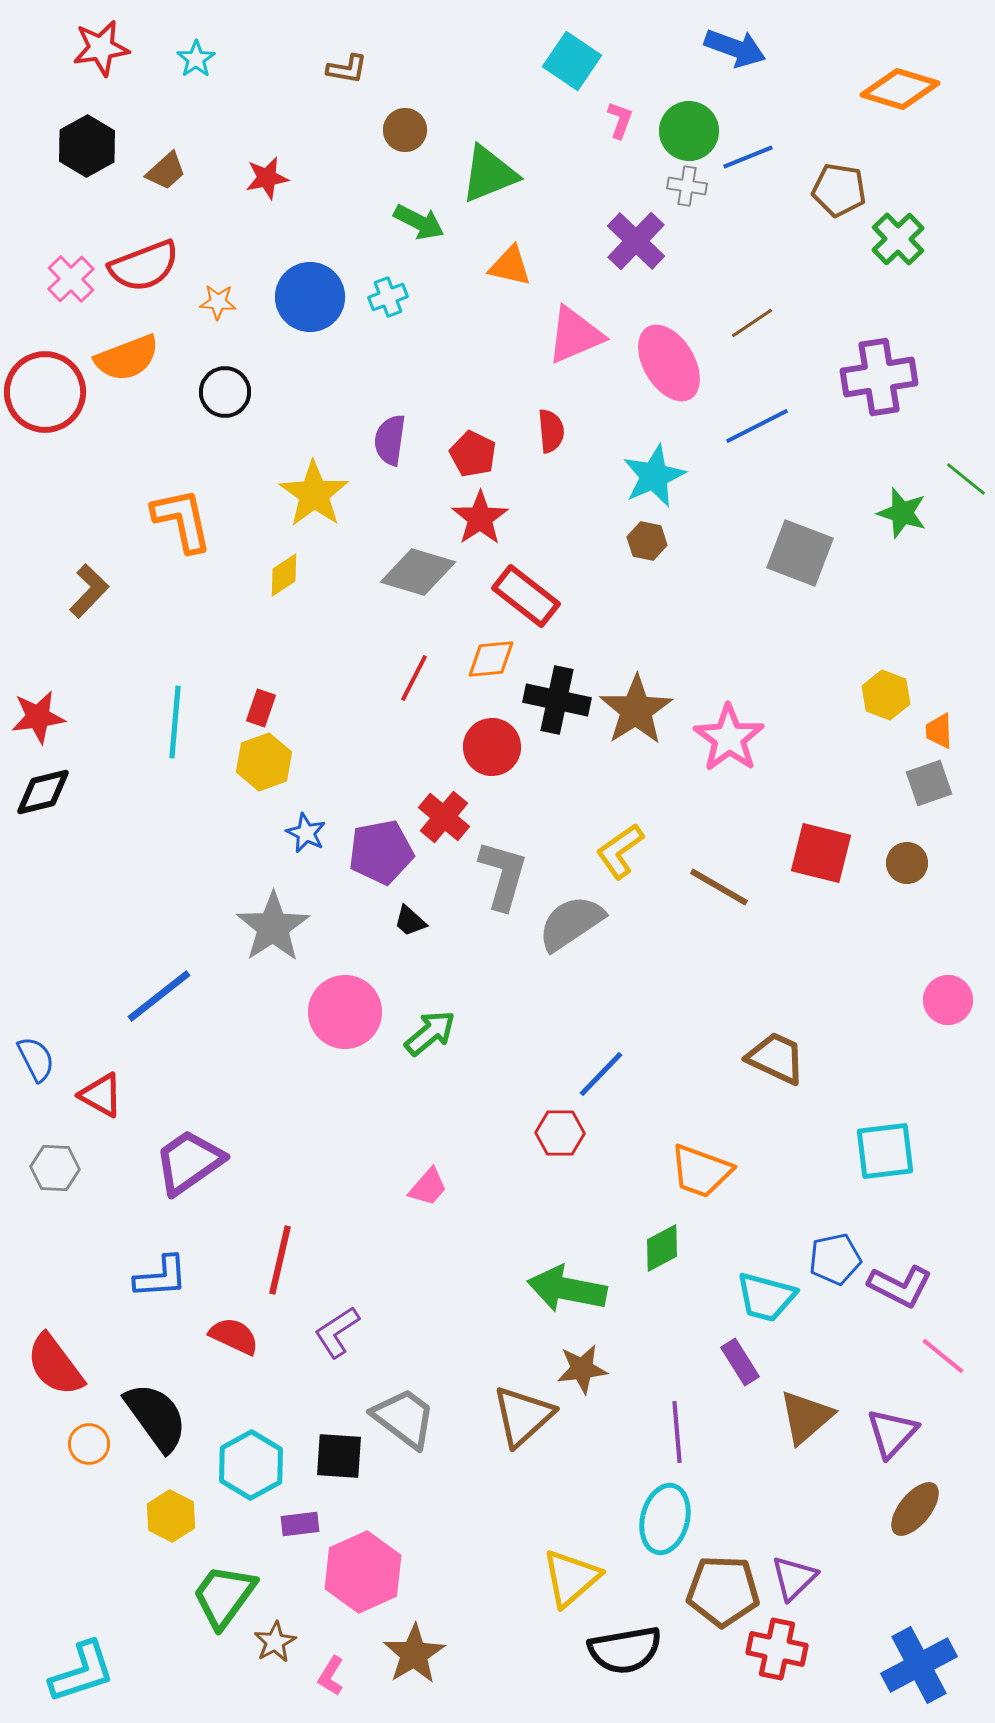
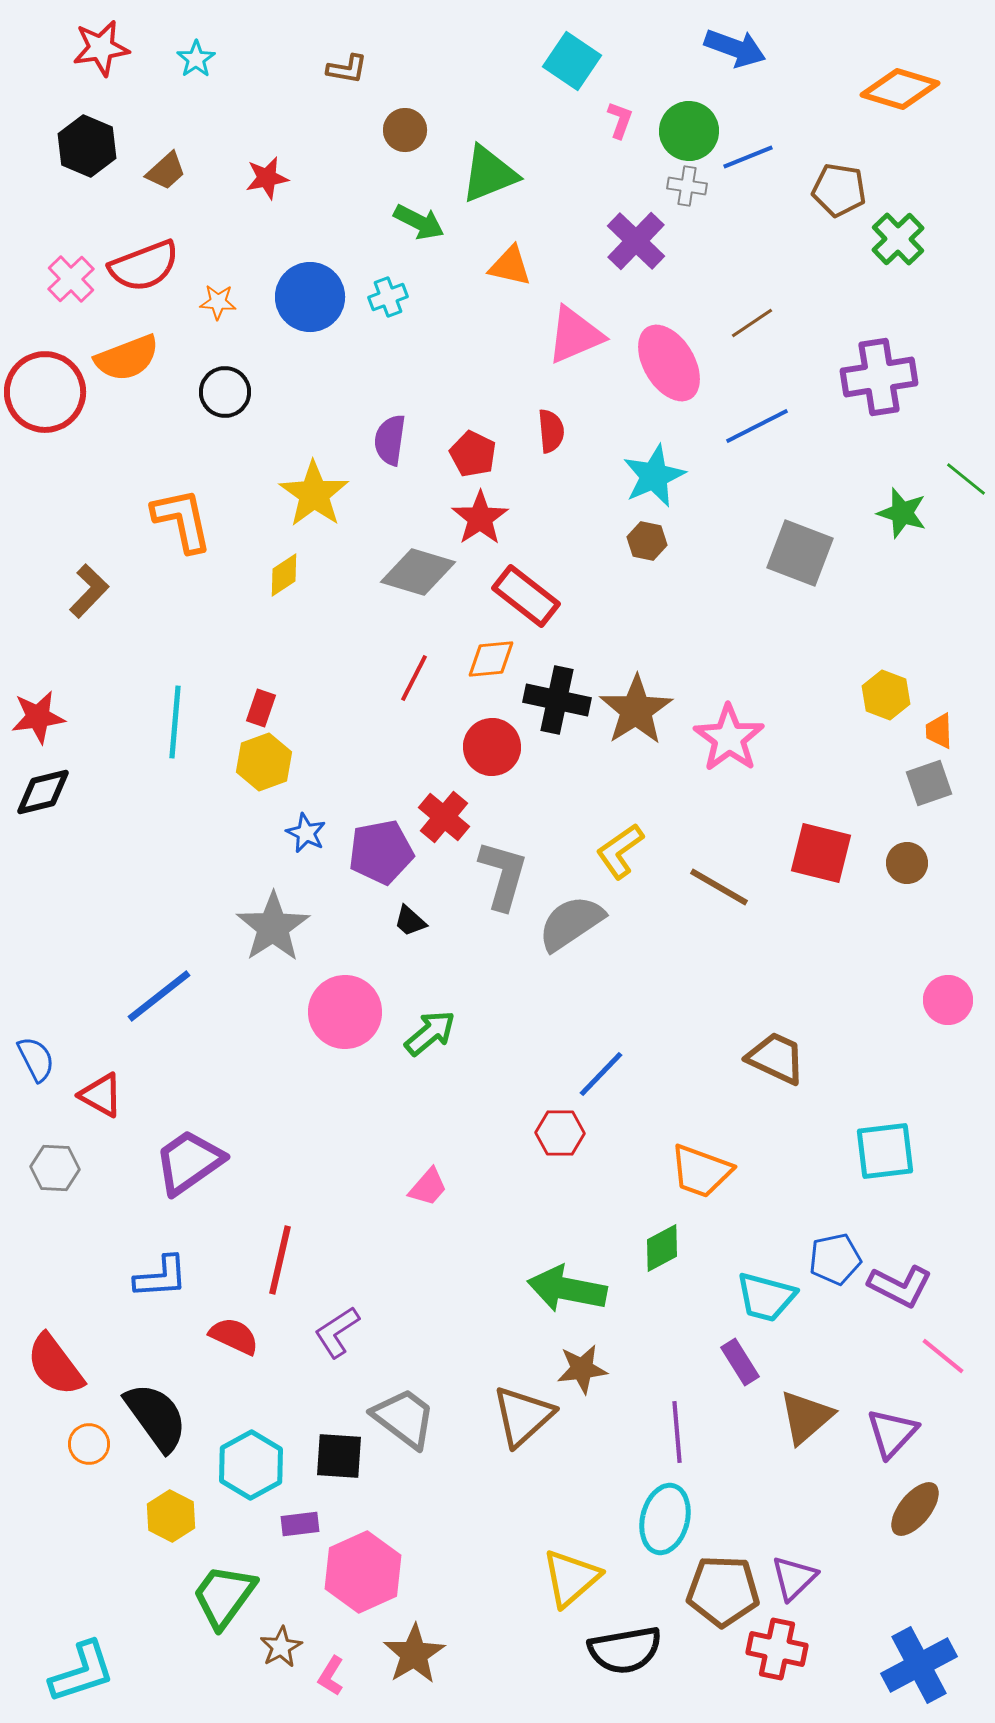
black hexagon at (87, 146): rotated 8 degrees counterclockwise
brown star at (275, 1642): moved 6 px right, 5 px down
